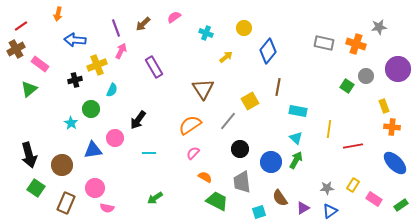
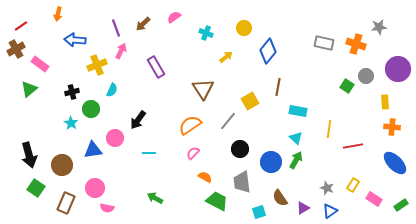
purple rectangle at (154, 67): moved 2 px right
black cross at (75, 80): moved 3 px left, 12 px down
yellow rectangle at (384, 106): moved 1 px right, 4 px up; rotated 16 degrees clockwise
gray star at (327, 188): rotated 24 degrees clockwise
green arrow at (155, 198): rotated 63 degrees clockwise
